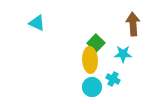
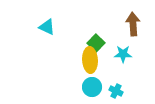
cyan triangle: moved 10 px right, 4 px down
cyan cross: moved 3 px right, 12 px down
